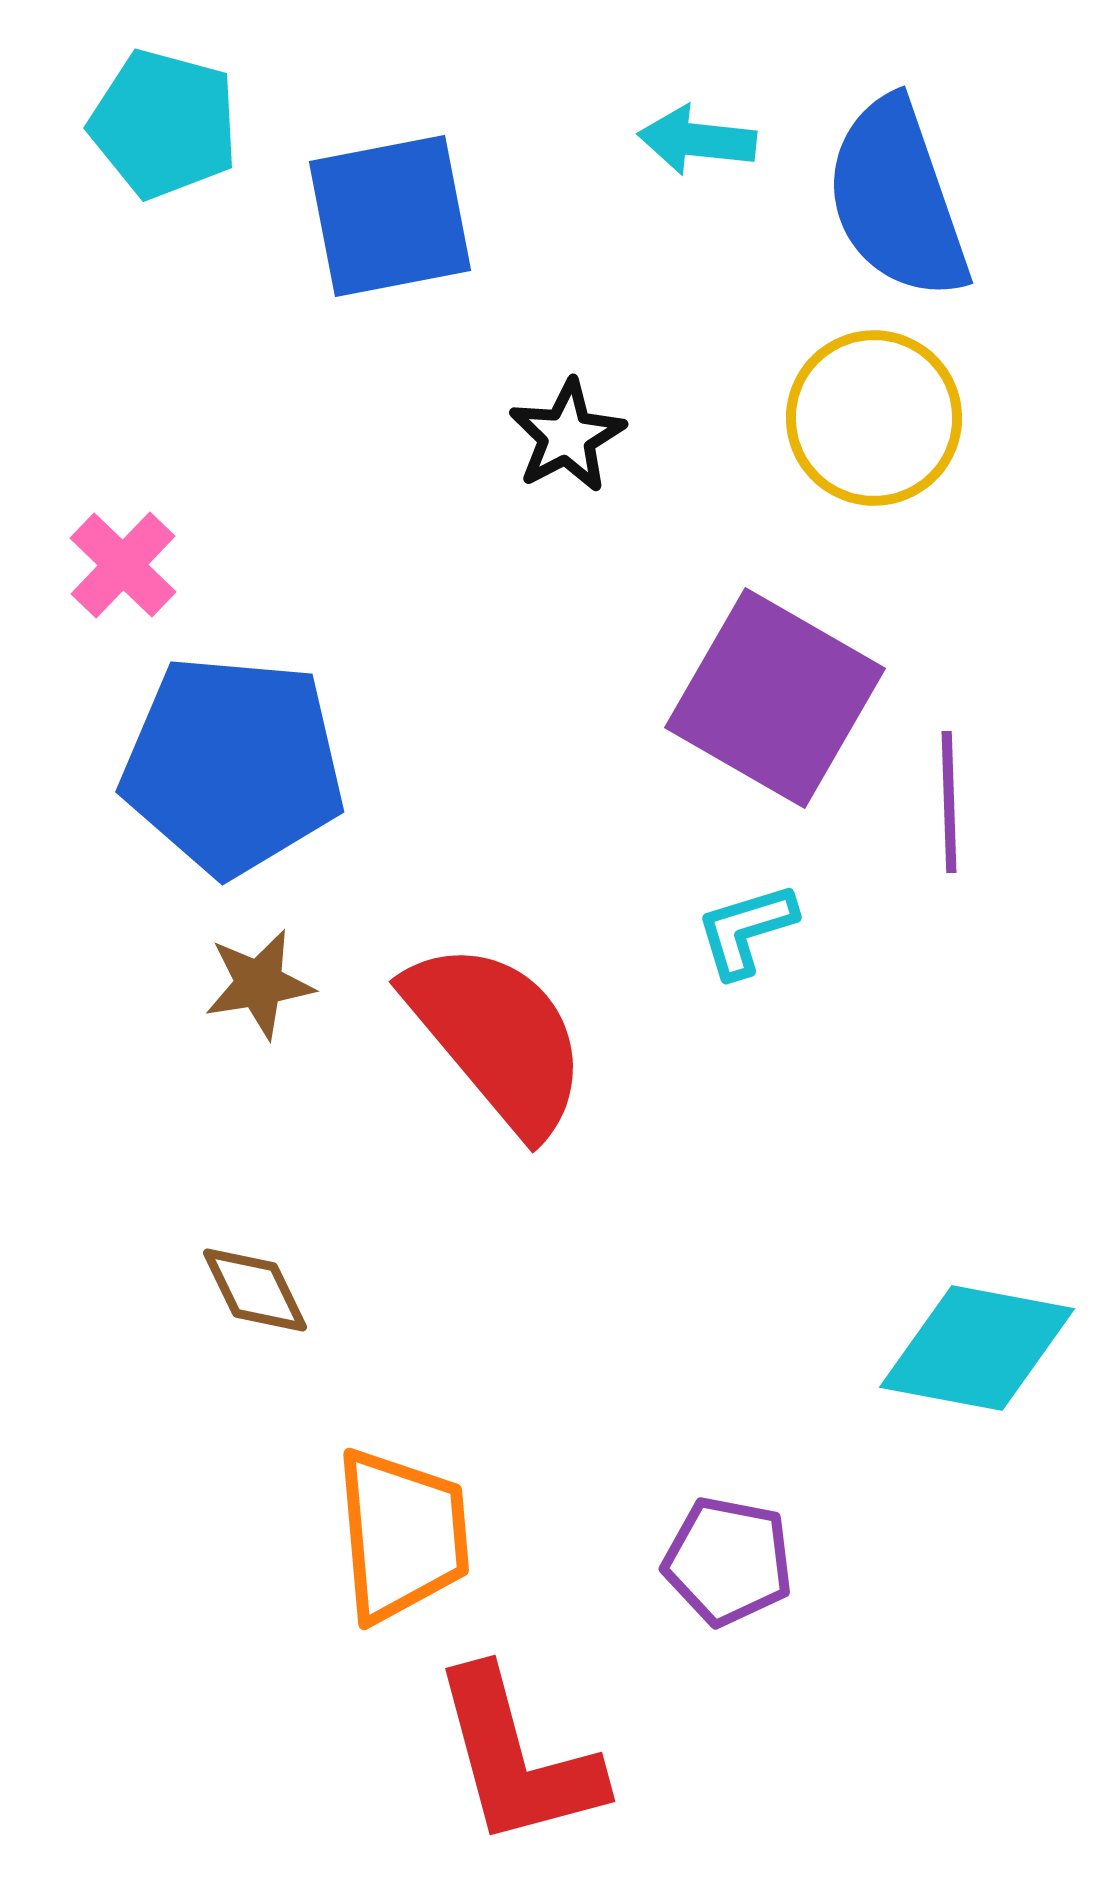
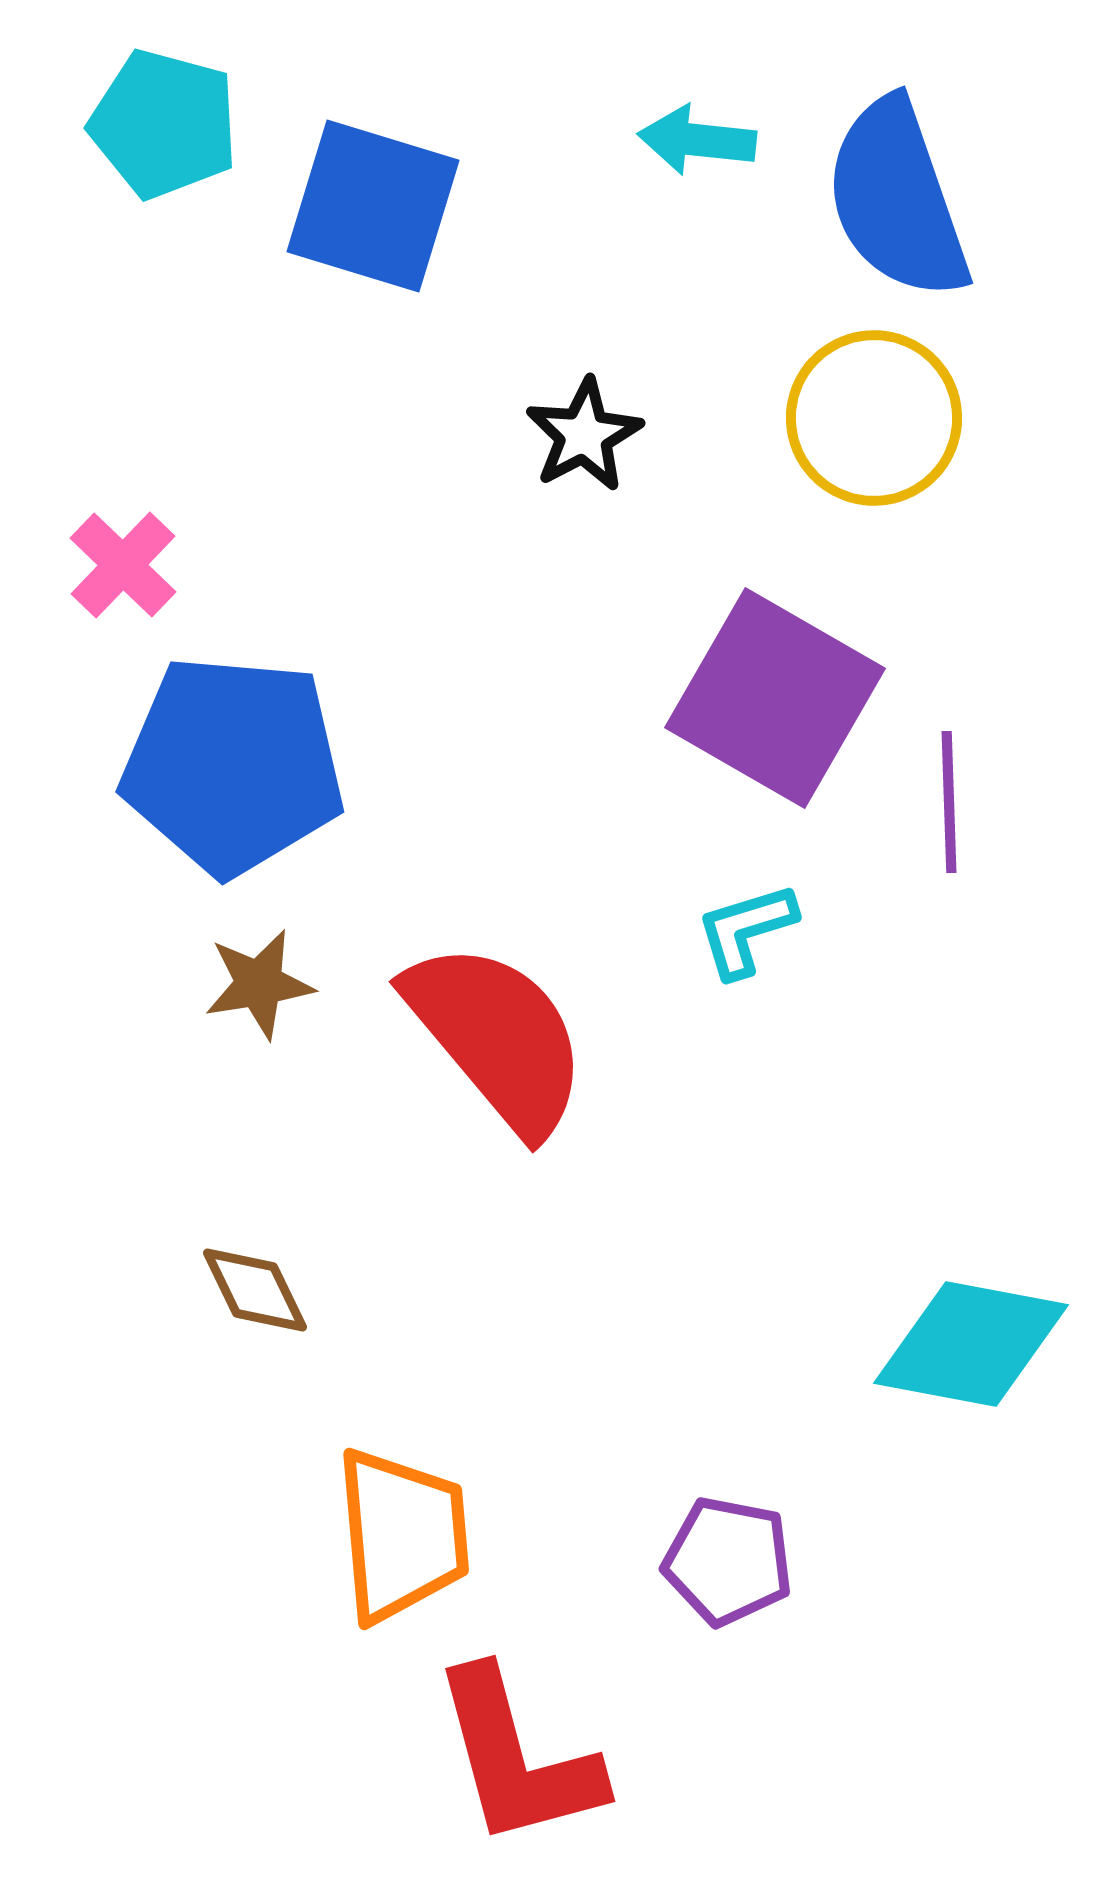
blue square: moved 17 px left, 10 px up; rotated 28 degrees clockwise
black star: moved 17 px right, 1 px up
cyan diamond: moved 6 px left, 4 px up
